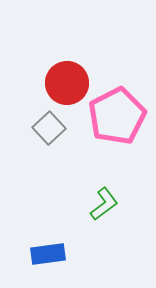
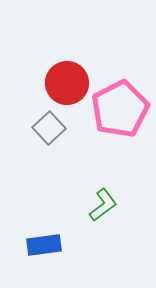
pink pentagon: moved 3 px right, 7 px up
green L-shape: moved 1 px left, 1 px down
blue rectangle: moved 4 px left, 9 px up
